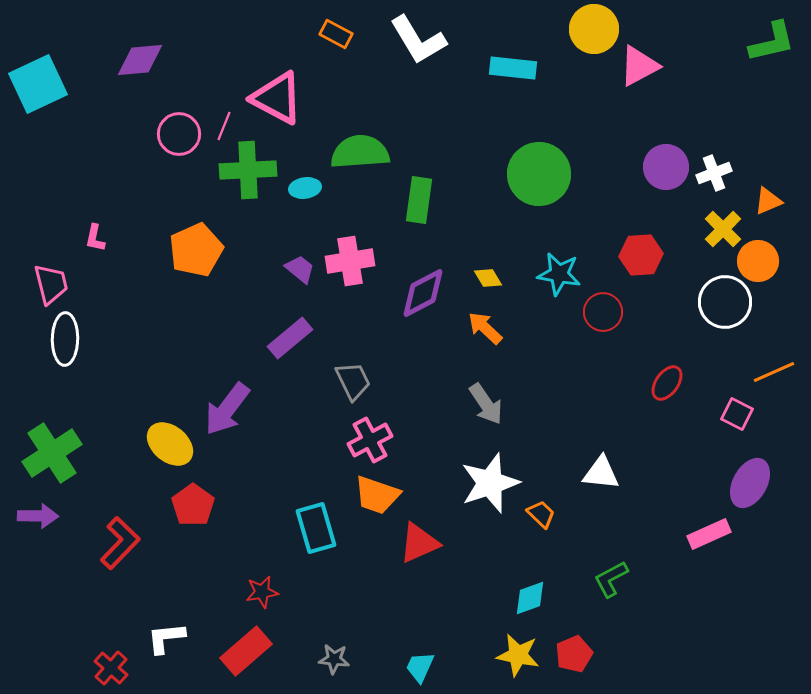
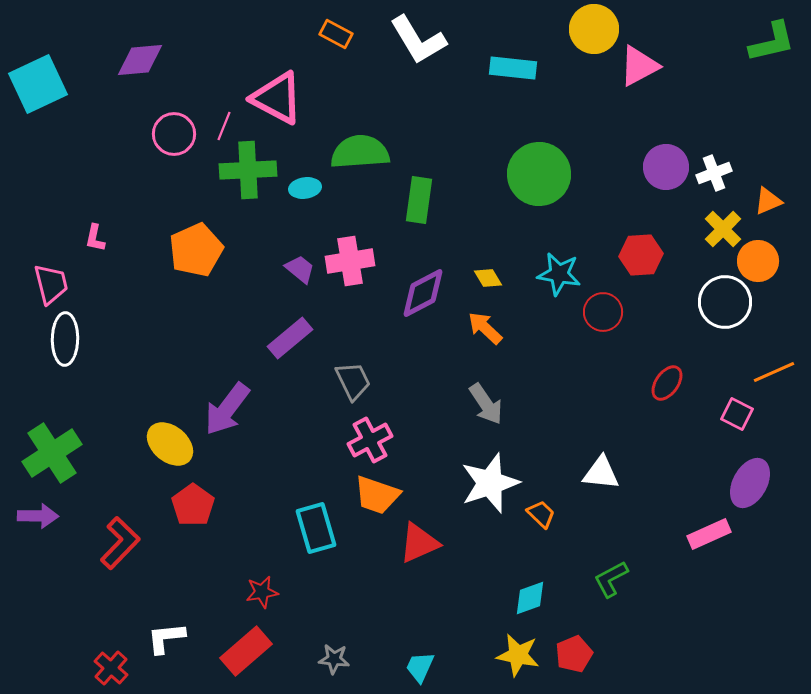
pink circle at (179, 134): moved 5 px left
